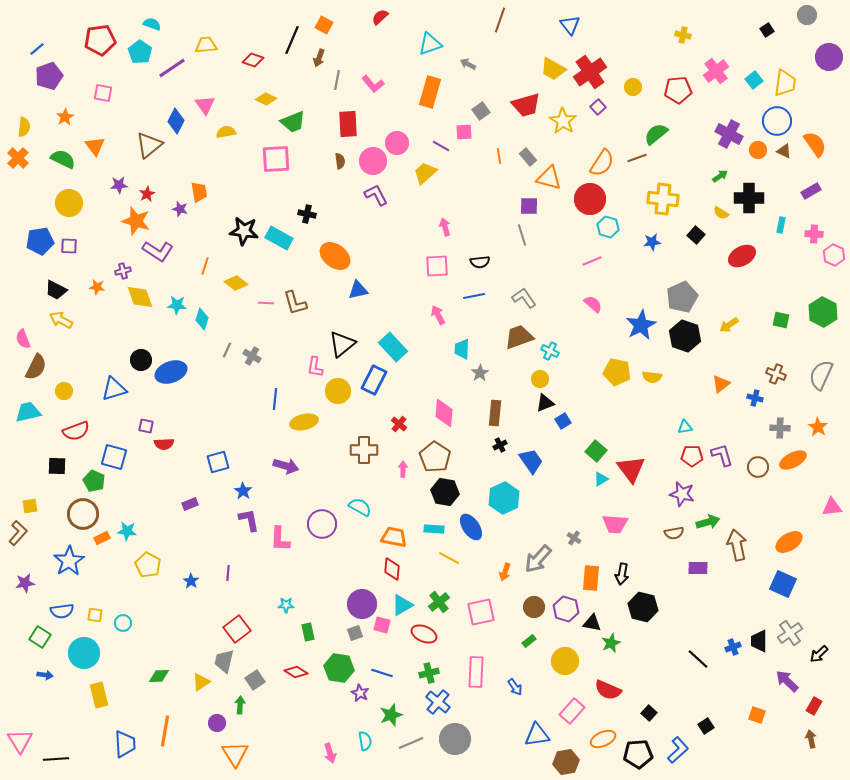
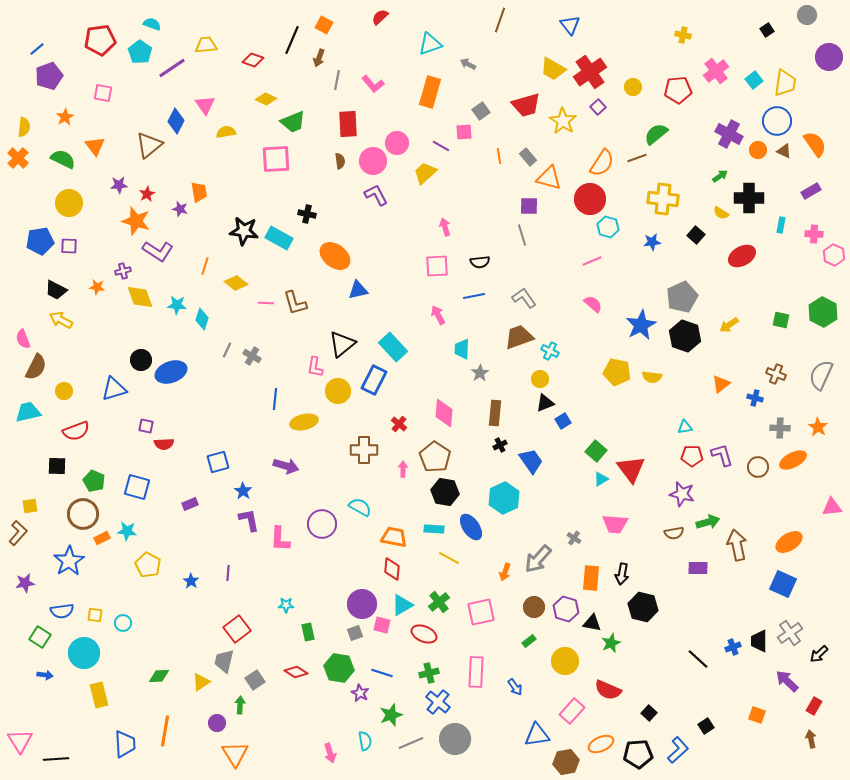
blue square at (114, 457): moved 23 px right, 30 px down
orange ellipse at (603, 739): moved 2 px left, 5 px down
